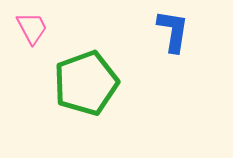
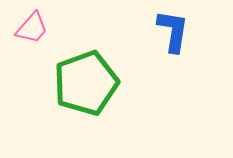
pink trapezoid: rotated 69 degrees clockwise
